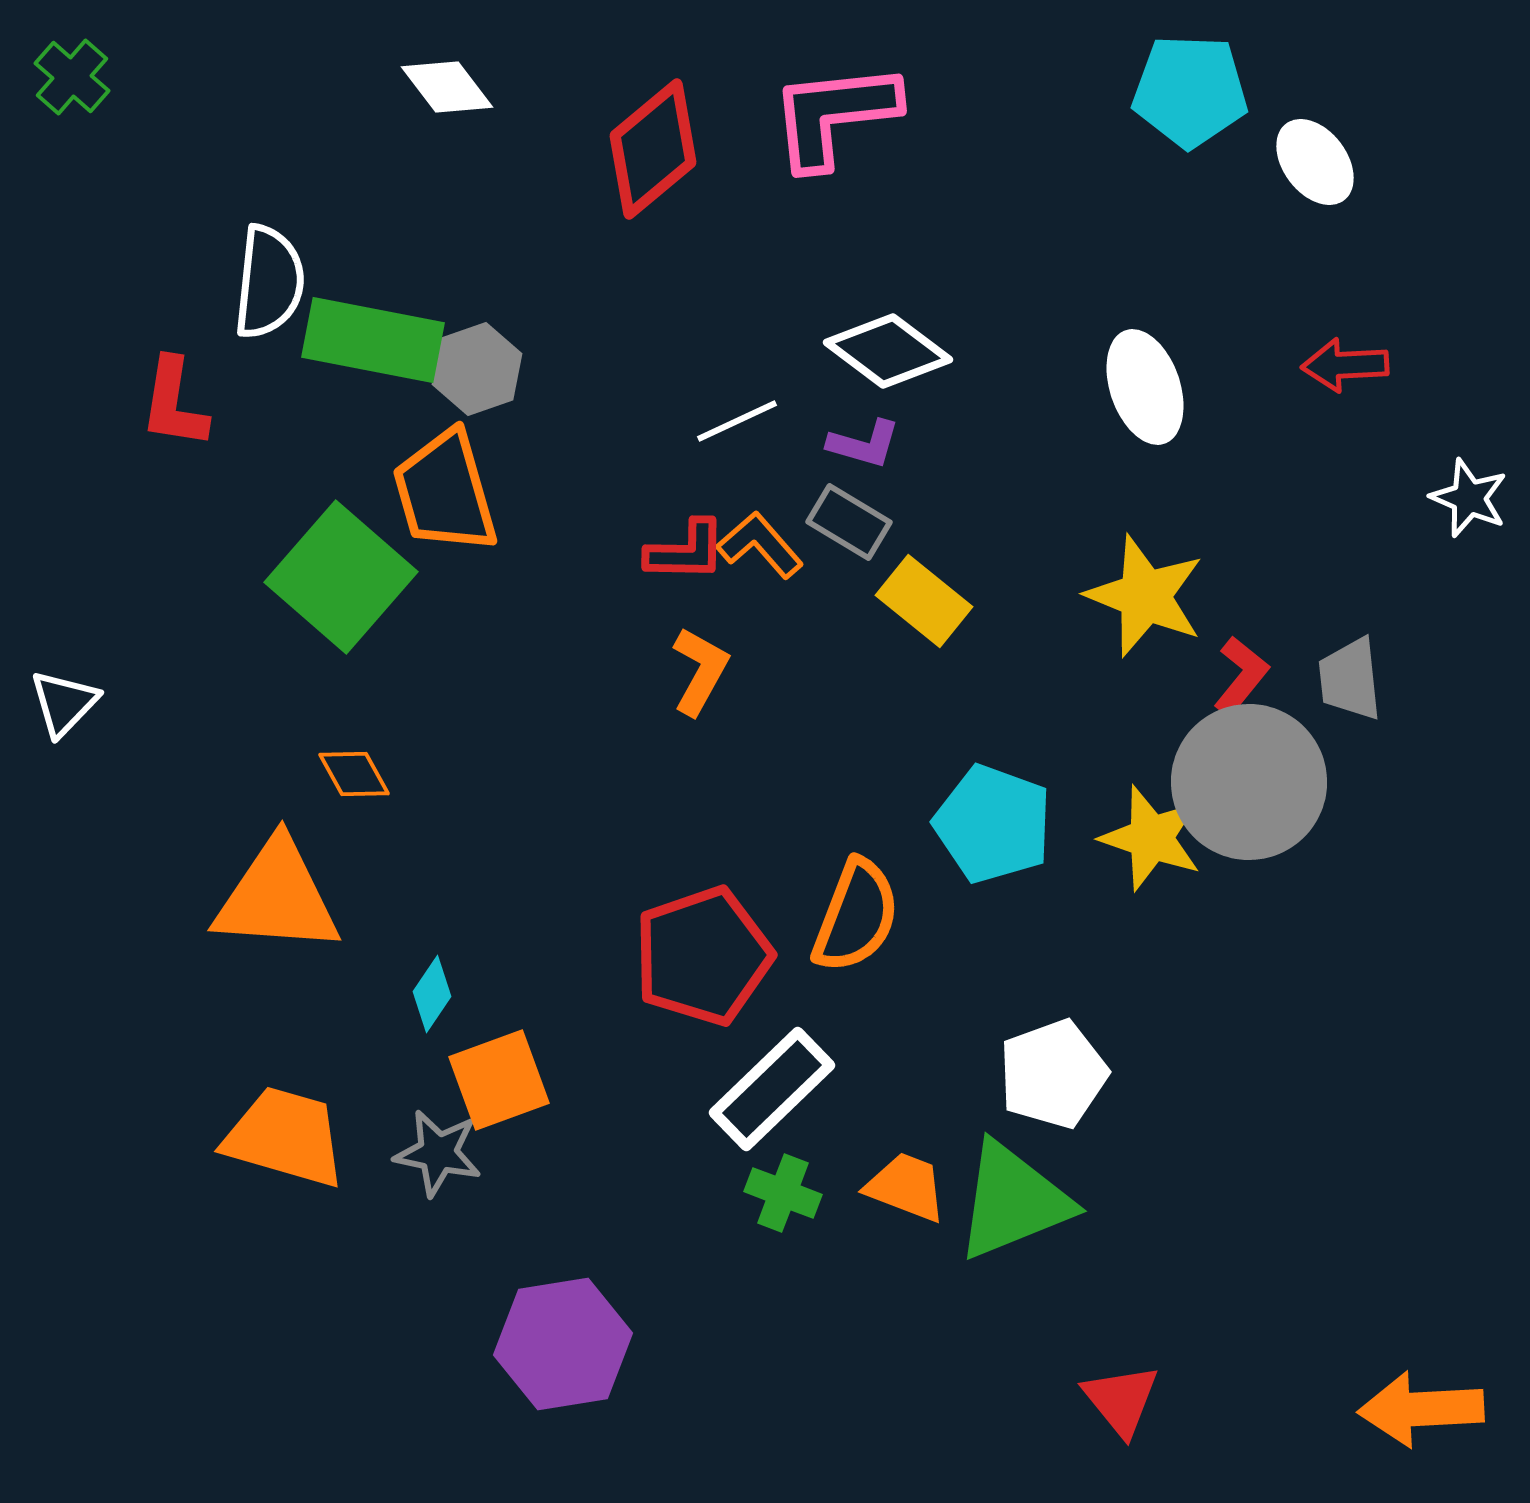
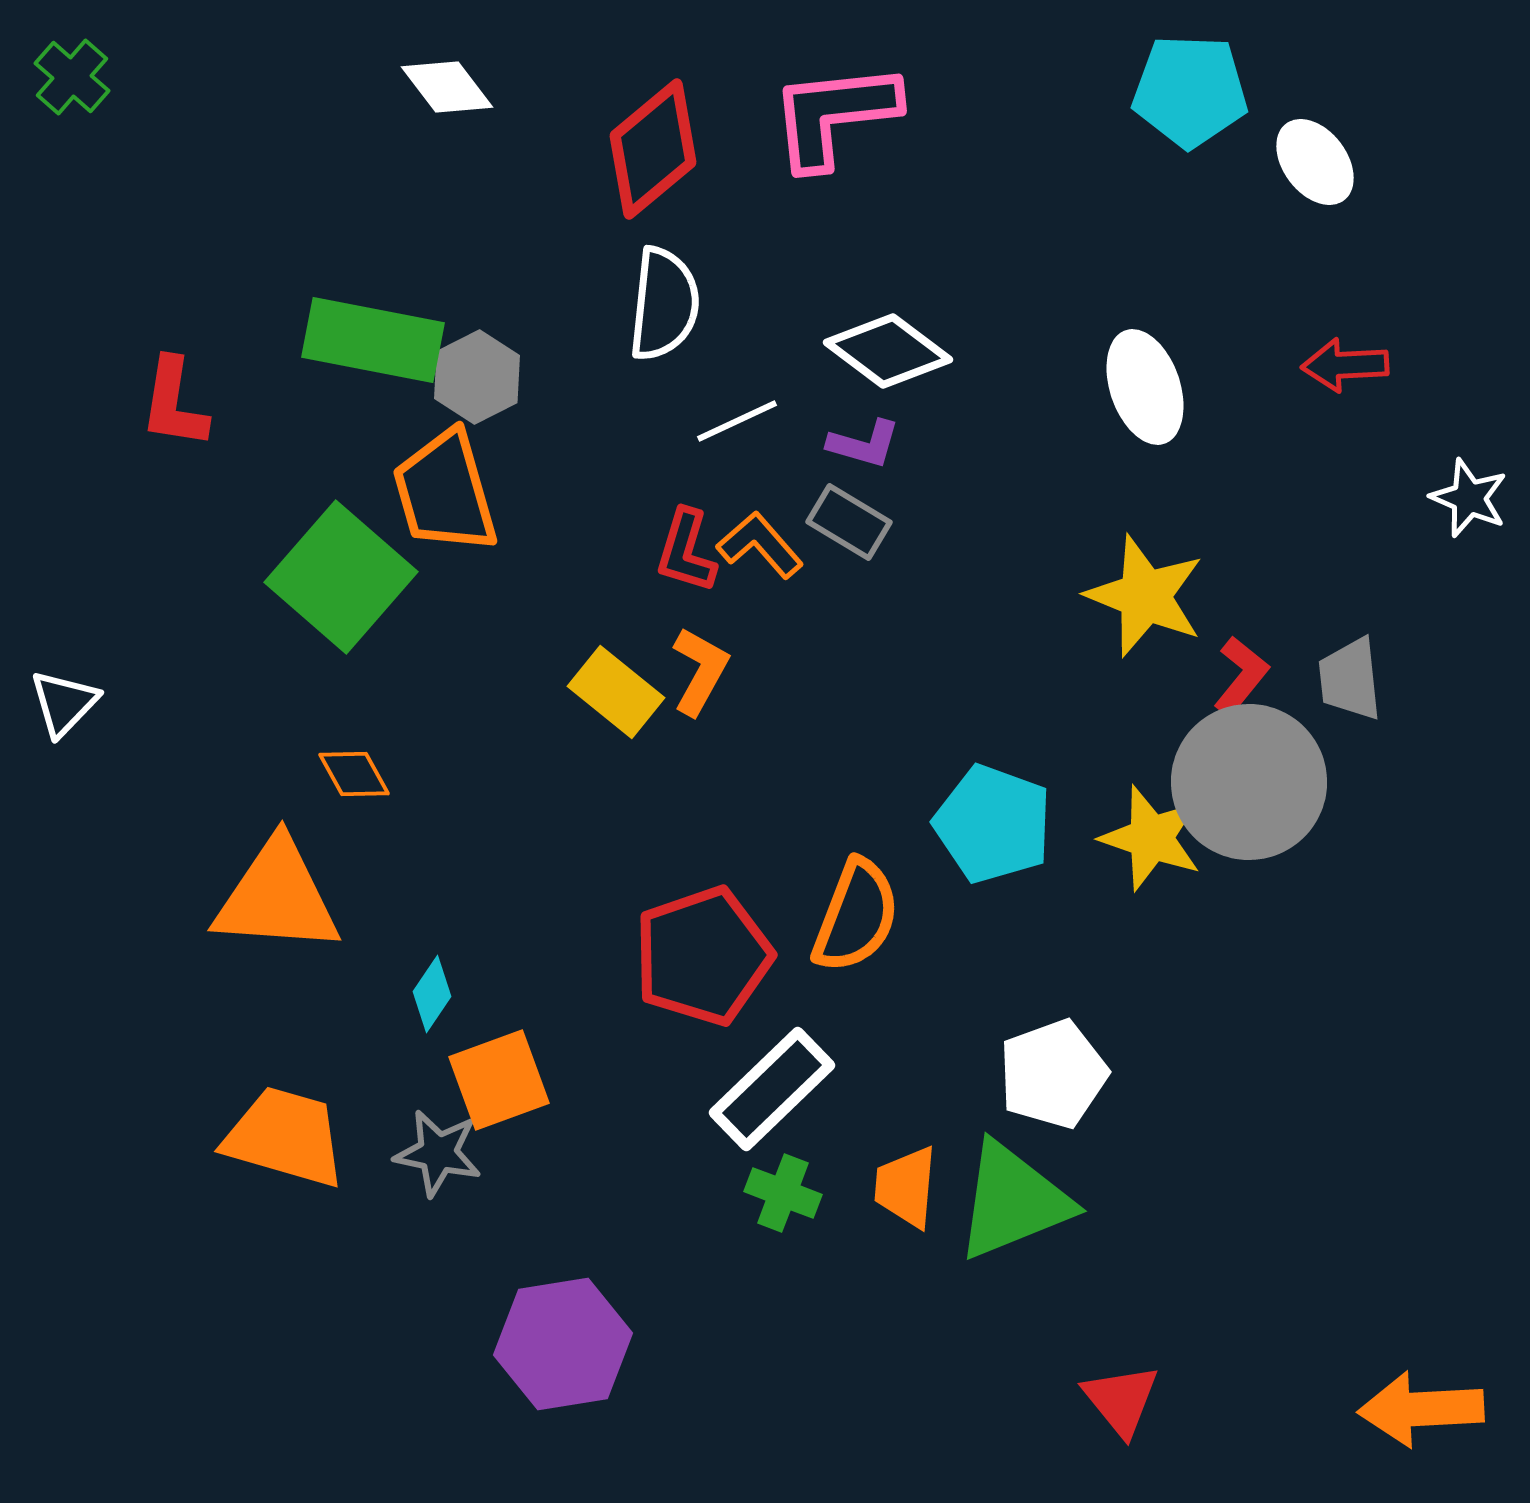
white semicircle at (269, 282): moved 395 px right, 22 px down
gray hexagon at (477, 369): moved 8 px down; rotated 8 degrees counterclockwise
red L-shape at (686, 551): rotated 106 degrees clockwise
yellow rectangle at (924, 601): moved 308 px left, 91 px down
orange trapezoid at (906, 1187): rotated 106 degrees counterclockwise
